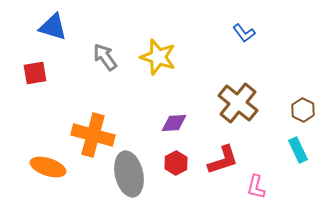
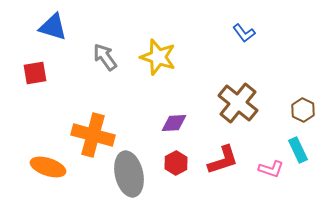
pink L-shape: moved 15 px right, 18 px up; rotated 85 degrees counterclockwise
